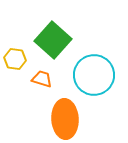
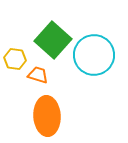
cyan circle: moved 20 px up
orange trapezoid: moved 4 px left, 4 px up
orange ellipse: moved 18 px left, 3 px up
